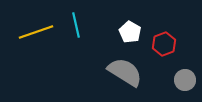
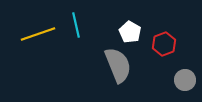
yellow line: moved 2 px right, 2 px down
gray semicircle: moved 7 px left, 7 px up; rotated 36 degrees clockwise
